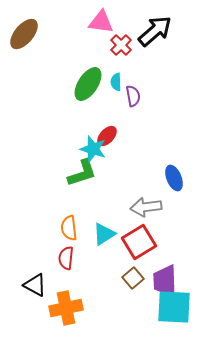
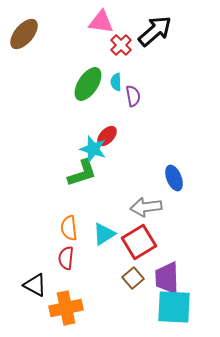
purple trapezoid: moved 2 px right, 3 px up
